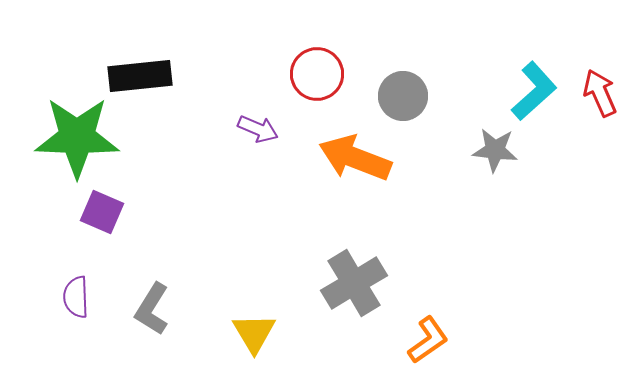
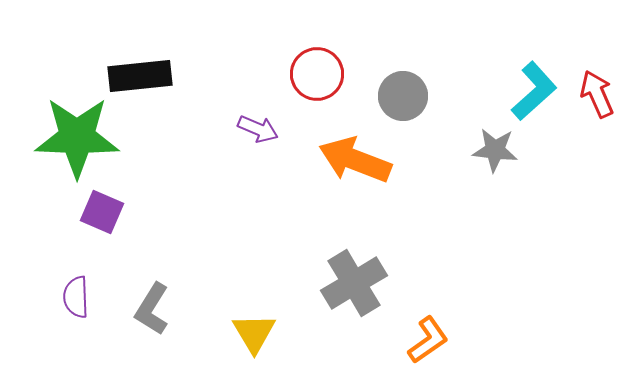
red arrow: moved 3 px left, 1 px down
orange arrow: moved 2 px down
